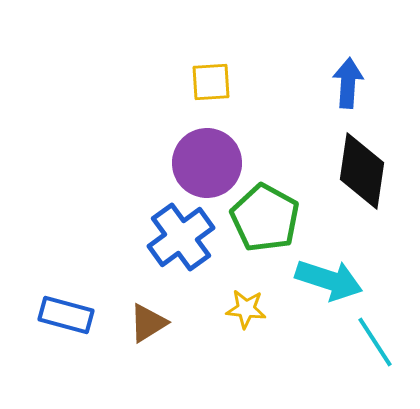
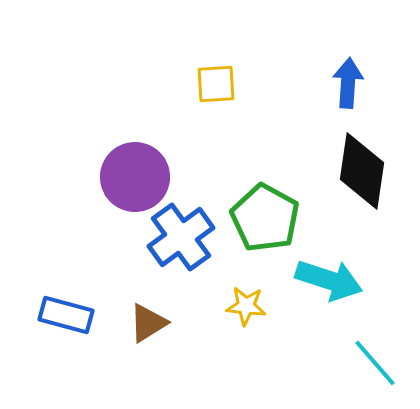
yellow square: moved 5 px right, 2 px down
purple circle: moved 72 px left, 14 px down
yellow star: moved 3 px up
cyan line: moved 21 px down; rotated 8 degrees counterclockwise
